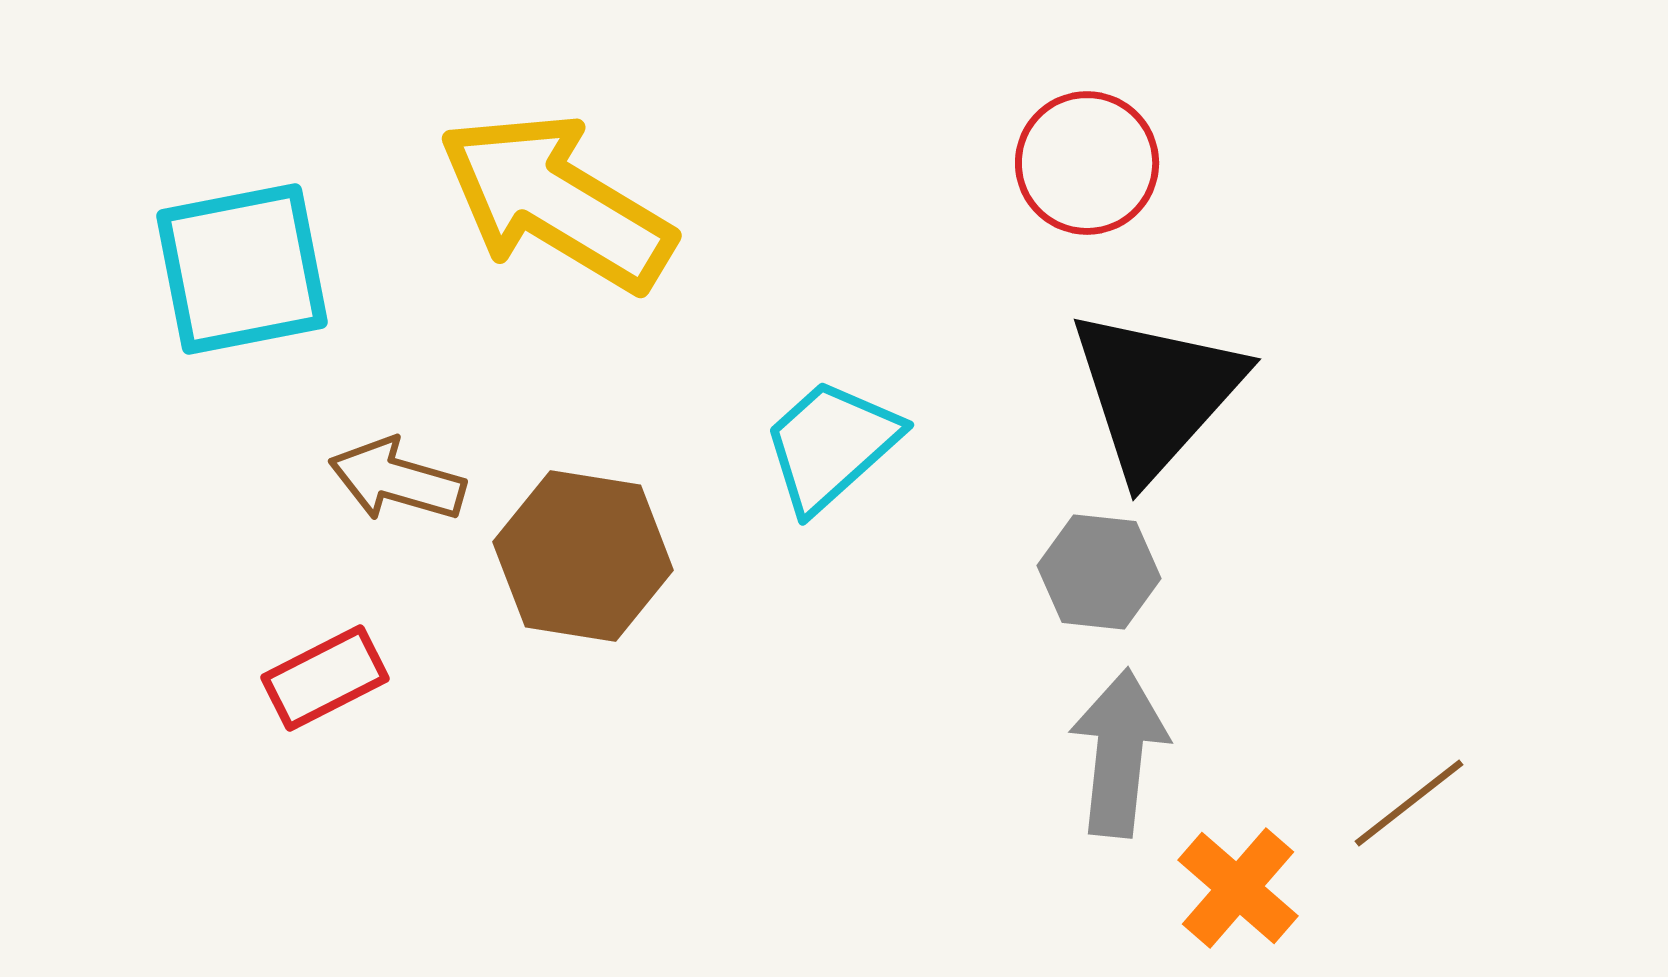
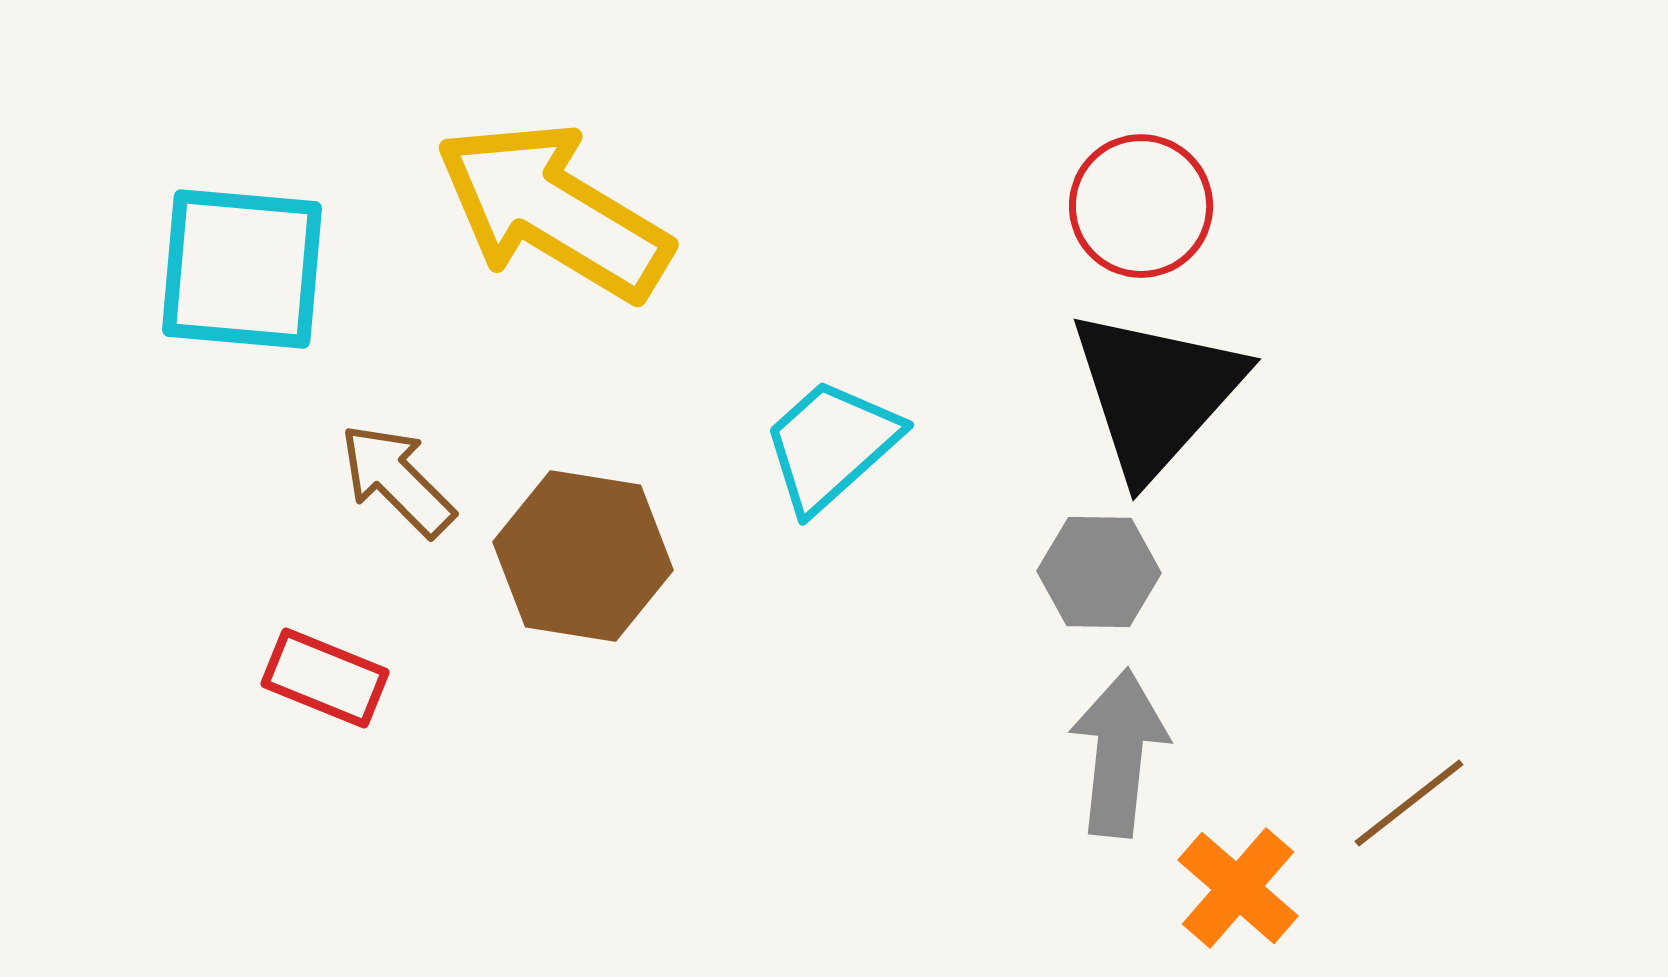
red circle: moved 54 px right, 43 px down
yellow arrow: moved 3 px left, 9 px down
cyan square: rotated 16 degrees clockwise
brown arrow: rotated 29 degrees clockwise
gray hexagon: rotated 5 degrees counterclockwise
red rectangle: rotated 49 degrees clockwise
